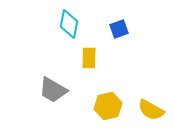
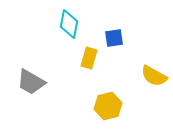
blue square: moved 5 px left, 9 px down; rotated 12 degrees clockwise
yellow rectangle: rotated 15 degrees clockwise
gray trapezoid: moved 22 px left, 8 px up
yellow semicircle: moved 3 px right, 34 px up
